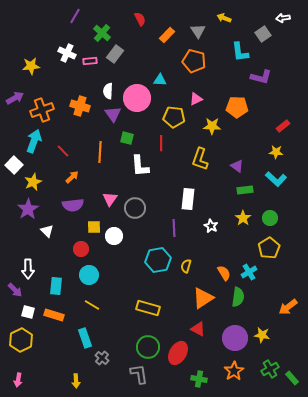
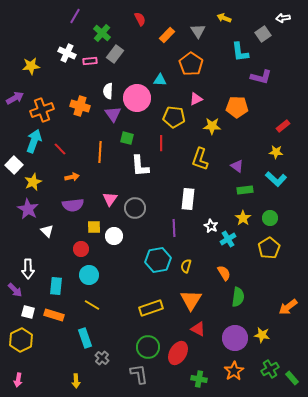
orange pentagon at (194, 61): moved 3 px left, 3 px down; rotated 20 degrees clockwise
red line at (63, 151): moved 3 px left, 2 px up
orange arrow at (72, 177): rotated 32 degrees clockwise
purple star at (28, 209): rotated 10 degrees counterclockwise
cyan cross at (249, 272): moved 21 px left, 33 px up
orange triangle at (203, 298): moved 12 px left, 2 px down; rotated 25 degrees counterclockwise
yellow rectangle at (148, 308): moved 3 px right; rotated 35 degrees counterclockwise
